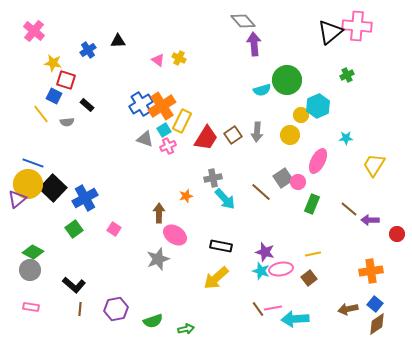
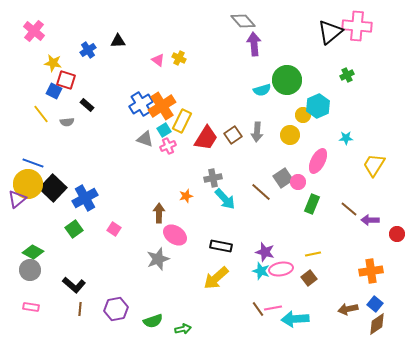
blue square at (54, 96): moved 5 px up
yellow circle at (301, 115): moved 2 px right
green arrow at (186, 329): moved 3 px left
